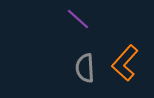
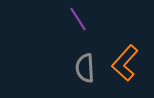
purple line: rotated 15 degrees clockwise
